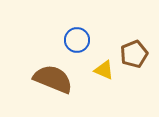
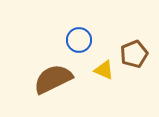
blue circle: moved 2 px right
brown semicircle: rotated 48 degrees counterclockwise
